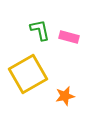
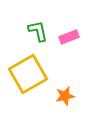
green L-shape: moved 2 px left, 1 px down
pink rectangle: rotated 36 degrees counterclockwise
